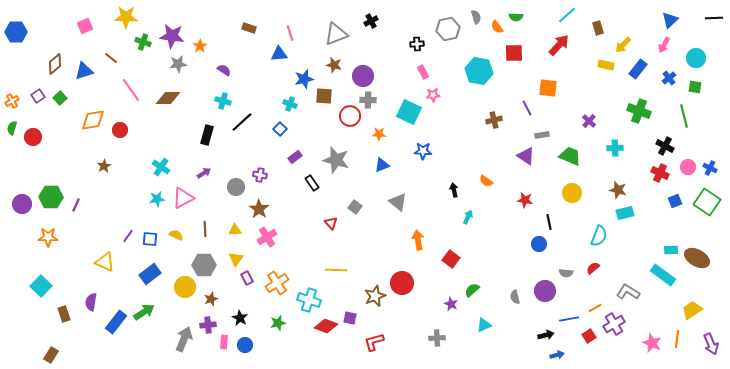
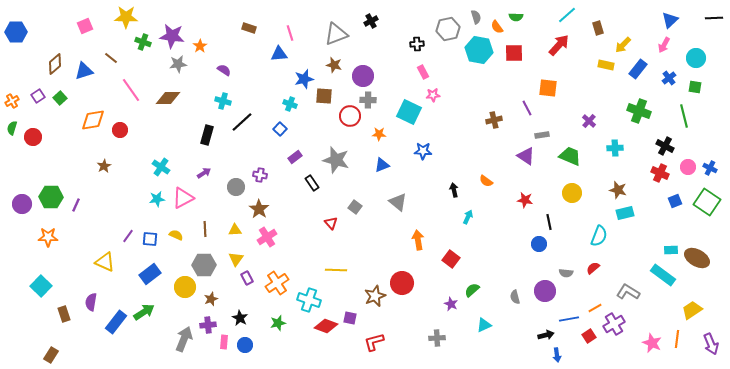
cyan hexagon at (479, 71): moved 21 px up
blue arrow at (557, 355): rotated 96 degrees clockwise
